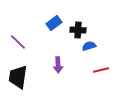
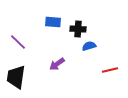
blue rectangle: moved 1 px left, 1 px up; rotated 42 degrees clockwise
black cross: moved 1 px up
purple arrow: moved 1 px left, 1 px up; rotated 56 degrees clockwise
red line: moved 9 px right
black trapezoid: moved 2 px left
